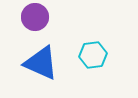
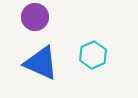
cyan hexagon: rotated 16 degrees counterclockwise
